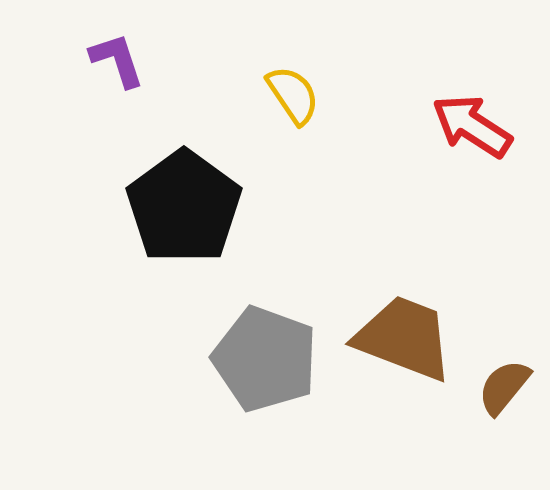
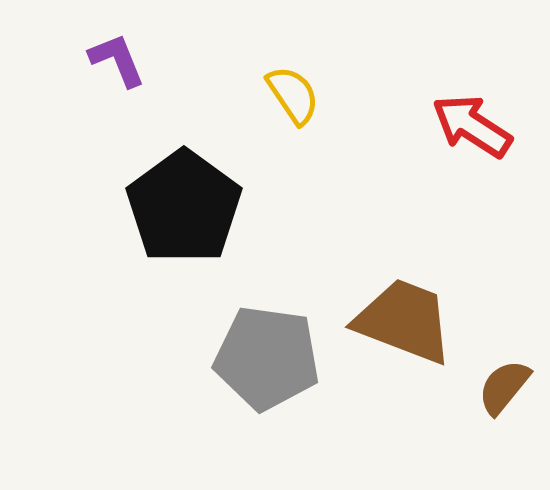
purple L-shape: rotated 4 degrees counterclockwise
brown trapezoid: moved 17 px up
gray pentagon: moved 2 px right, 1 px up; rotated 12 degrees counterclockwise
